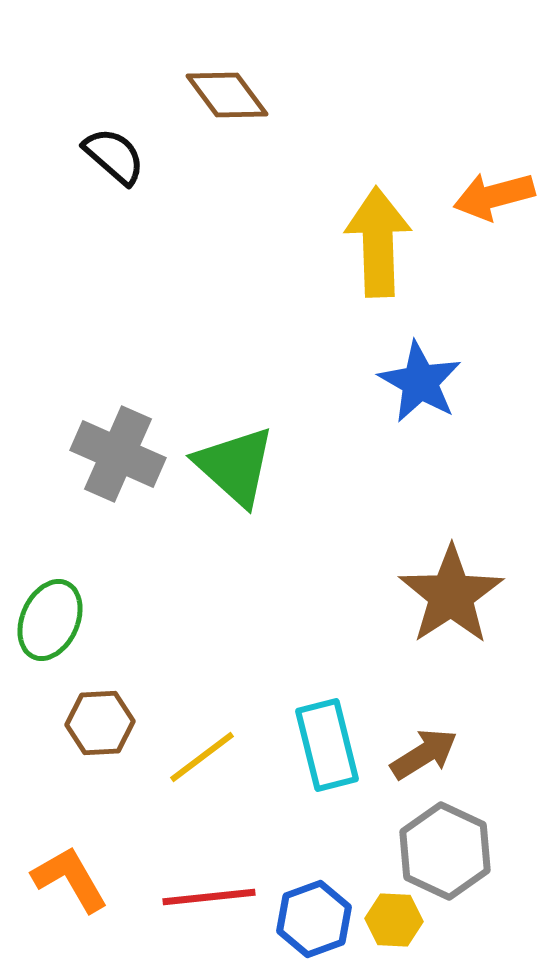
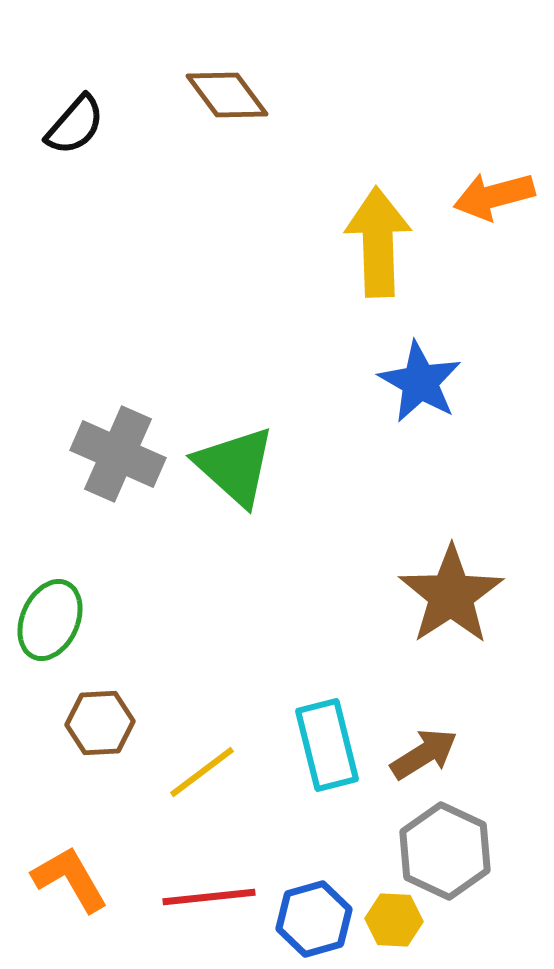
black semicircle: moved 39 px left, 31 px up; rotated 90 degrees clockwise
yellow line: moved 15 px down
blue hexagon: rotated 4 degrees clockwise
